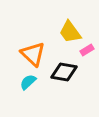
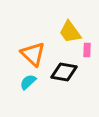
pink rectangle: rotated 56 degrees counterclockwise
